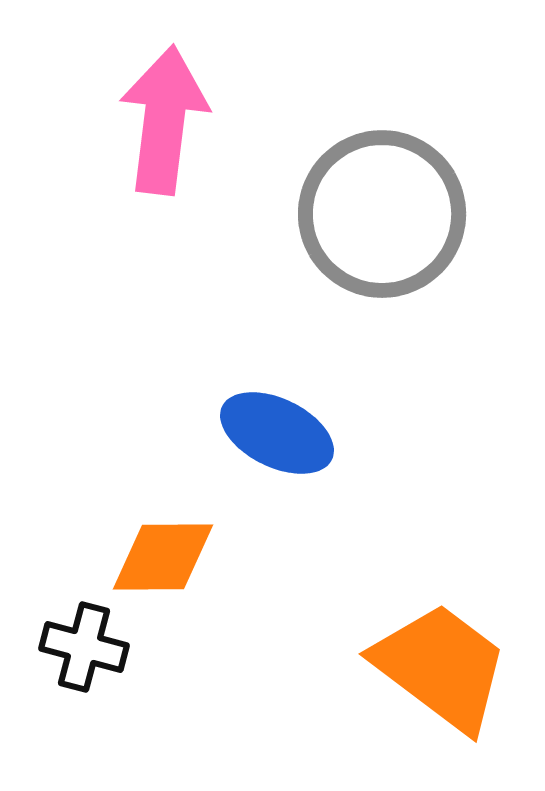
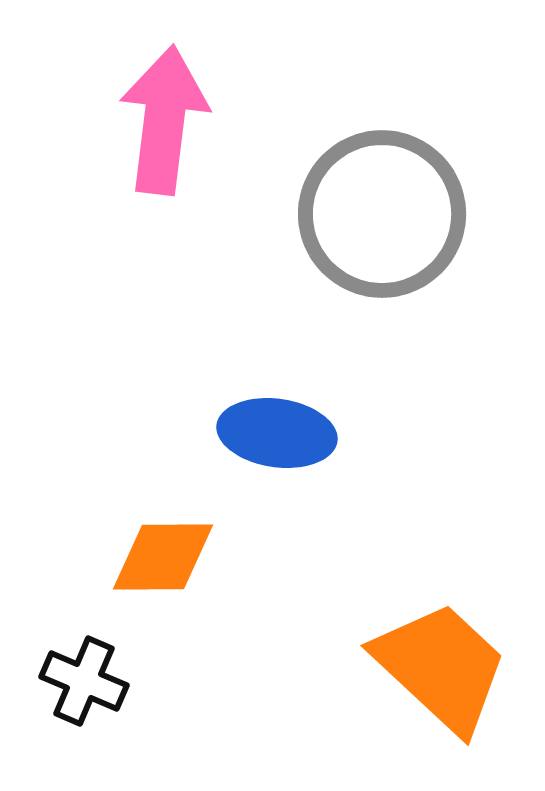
blue ellipse: rotated 18 degrees counterclockwise
black cross: moved 34 px down; rotated 8 degrees clockwise
orange trapezoid: rotated 6 degrees clockwise
